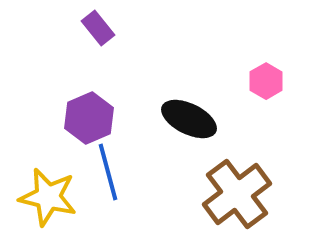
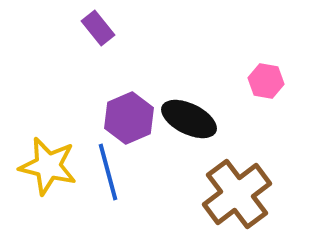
pink hexagon: rotated 20 degrees counterclockwise
purple hexagon: moved 40 px right
yellow star: moved 31 px up
